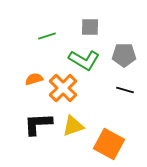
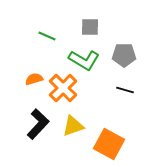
green line: rotated 42 degrees clockwise
black L-shape: rotated 136 degrees clockwise
